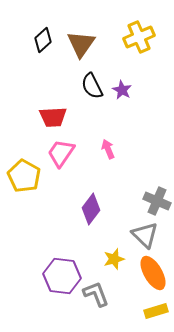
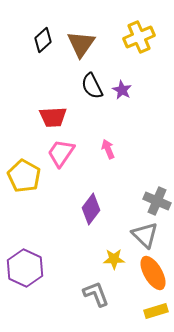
yellow star: rotated 15 degrees clockwise
purple hexagon: moved 37 px left, 8 px up; rotated 18 degrees clockwise
